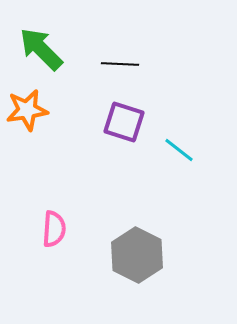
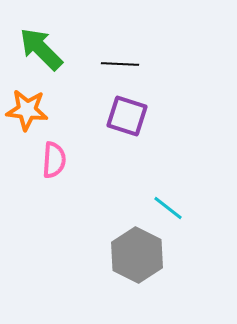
orange star: rotated 15 degrees clockwise
purple square: moved 3 px right, 6 px up
cyan line: moved 11 px left, 58 px down
pink semicircle: moved 69 px up
